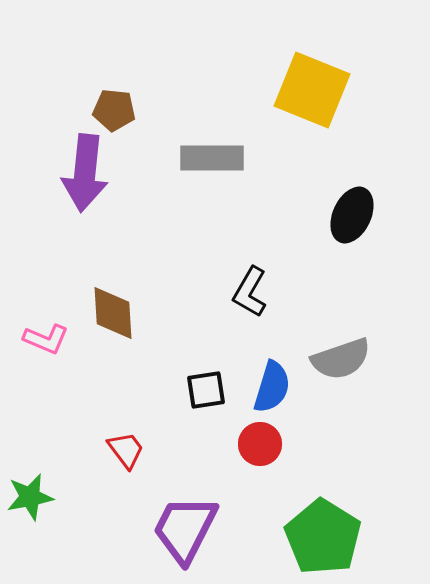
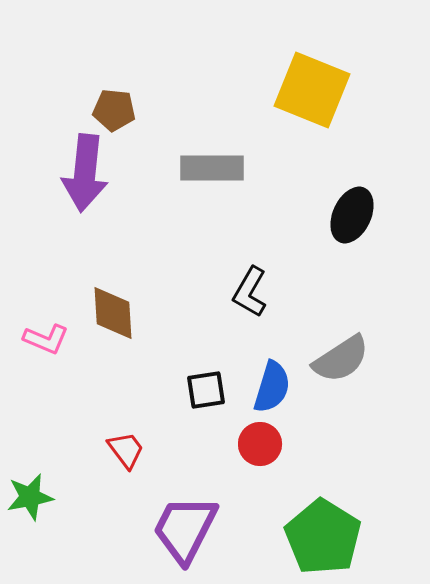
gray rectangle: moved 10 px down
gray semicircle: rotated 14 degrees counterclockwise
